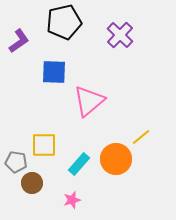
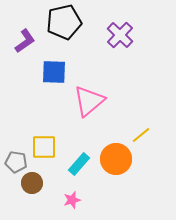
purple L-shape: moved 6 px right
yellow line: moved 2 px up
yellow square: moved 2 px down
